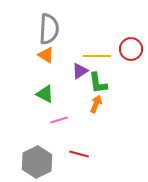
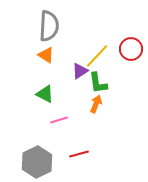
gray semicircle: moved 3 px up
yellow line: rotated 48 degrees counterclockwise
red line: rotated 30 degrees counterclockwise
